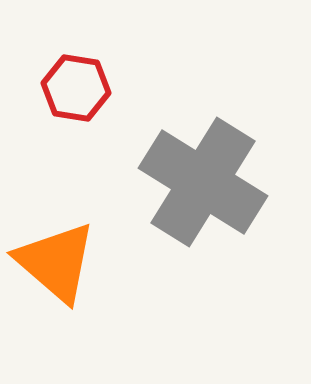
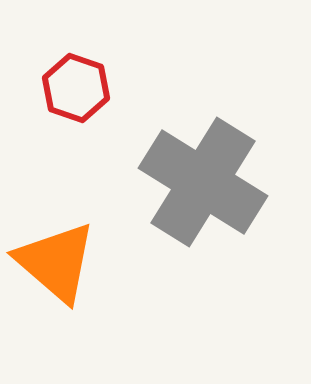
red hexagon: rotated 10 degrees clockwise
